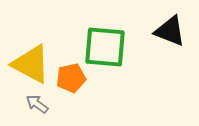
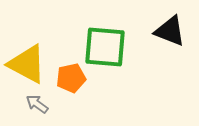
yellow triangle: moved 4 px left
